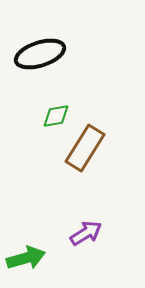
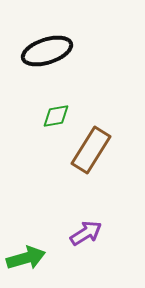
black ellipse: moved 7 px right, 3 px up
brown rectangle: moved 6 px right, 2 px down
